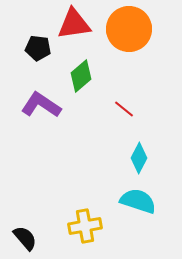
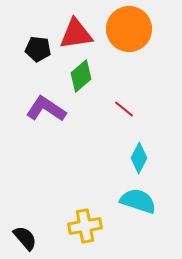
red triangle: moved 2 px right, 10 px down
black pentagon: moved 1 px down
purple L-shape: moved 5 px right, 4 px down
